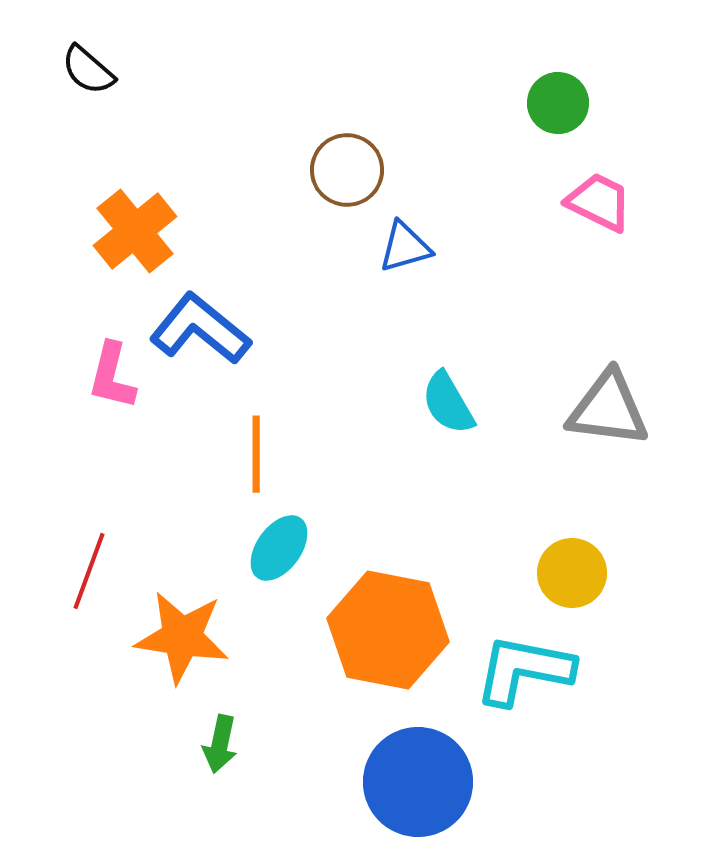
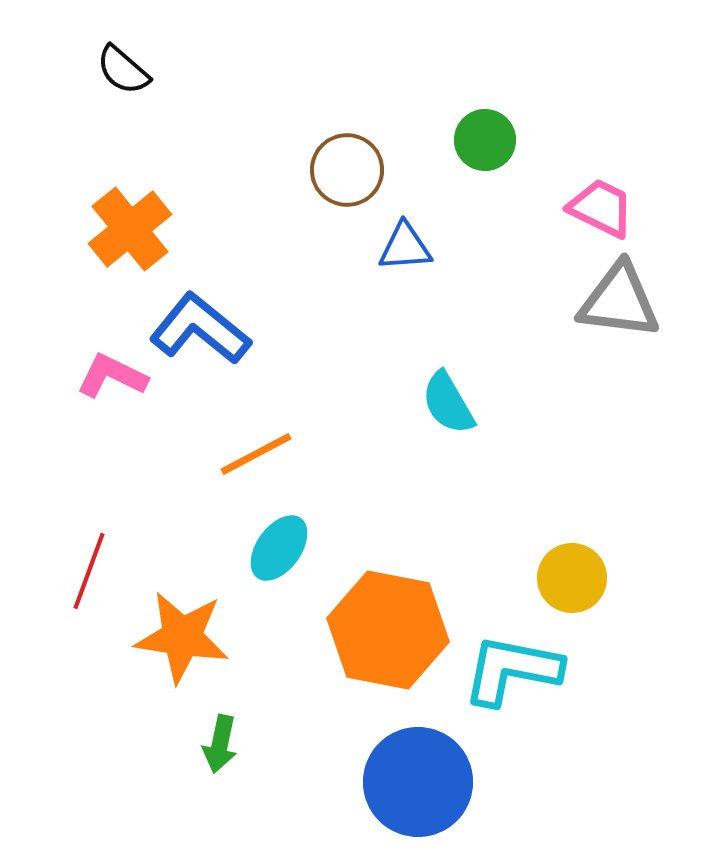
black semicircle: moved 35 px right
green circle: moved 73 px left, 37 px down
pink trapezoid: moved 2 px right, 6 px down
orange cross: moved 5 px left, 2 px up
blue triangle: rotated 12 degrees clockwise
pink L-shape: rotated 102 degrees clockwise
gray triangle: moved 11 px right, 108 px up
orange line: rotated 62 degrees clockwise
yellow circle: moved 5 px down
cyan L-shape: moved 12 px left
